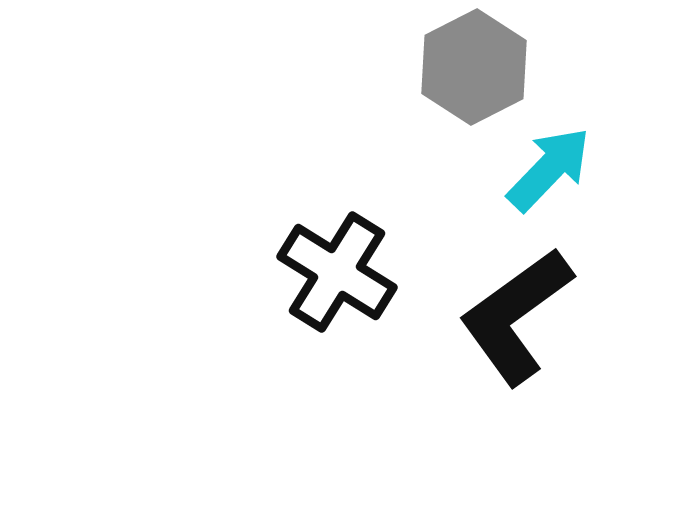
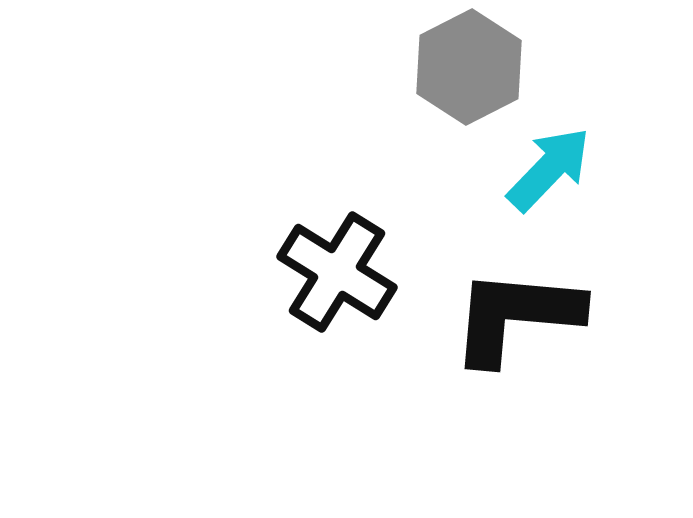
gray hexagon: moved 5 px left
black L-shape: rotated 41 degrees clockwise
